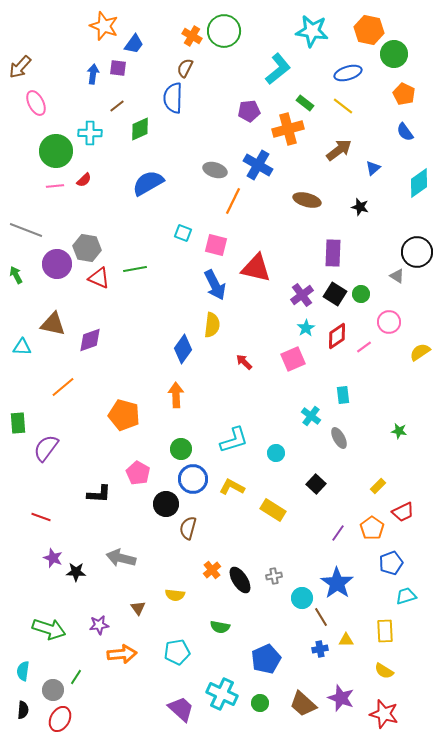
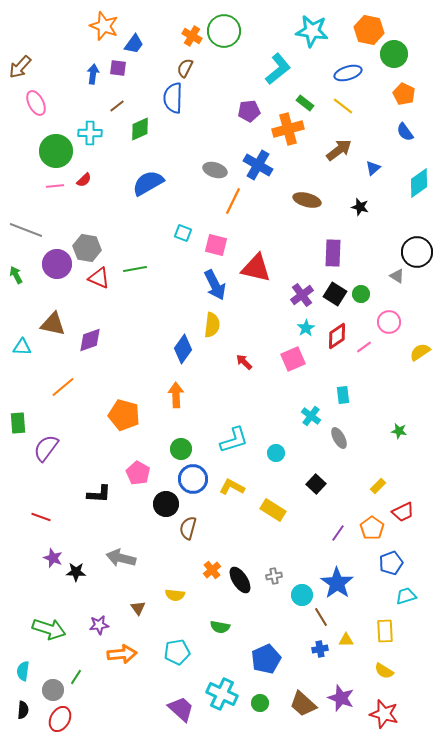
cyan circle at (302, 598): moved 3 px up
